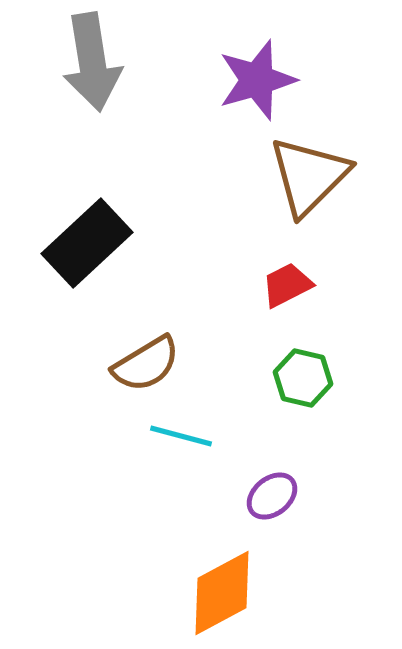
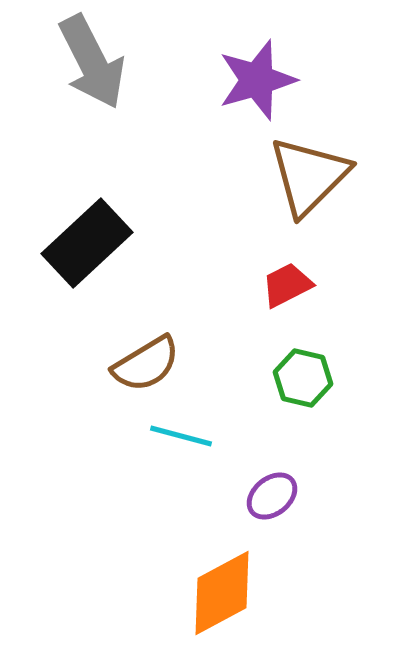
gray arrow: rotated 18 degrees counterclockwise
